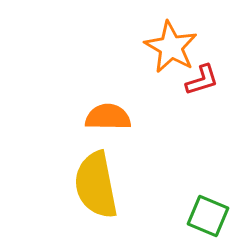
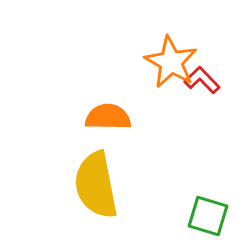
orange star: moved 15 px down
red L-shape: rotated 117 degrees counterclockwise
green square: rotated 6 degrees counterclockwise
